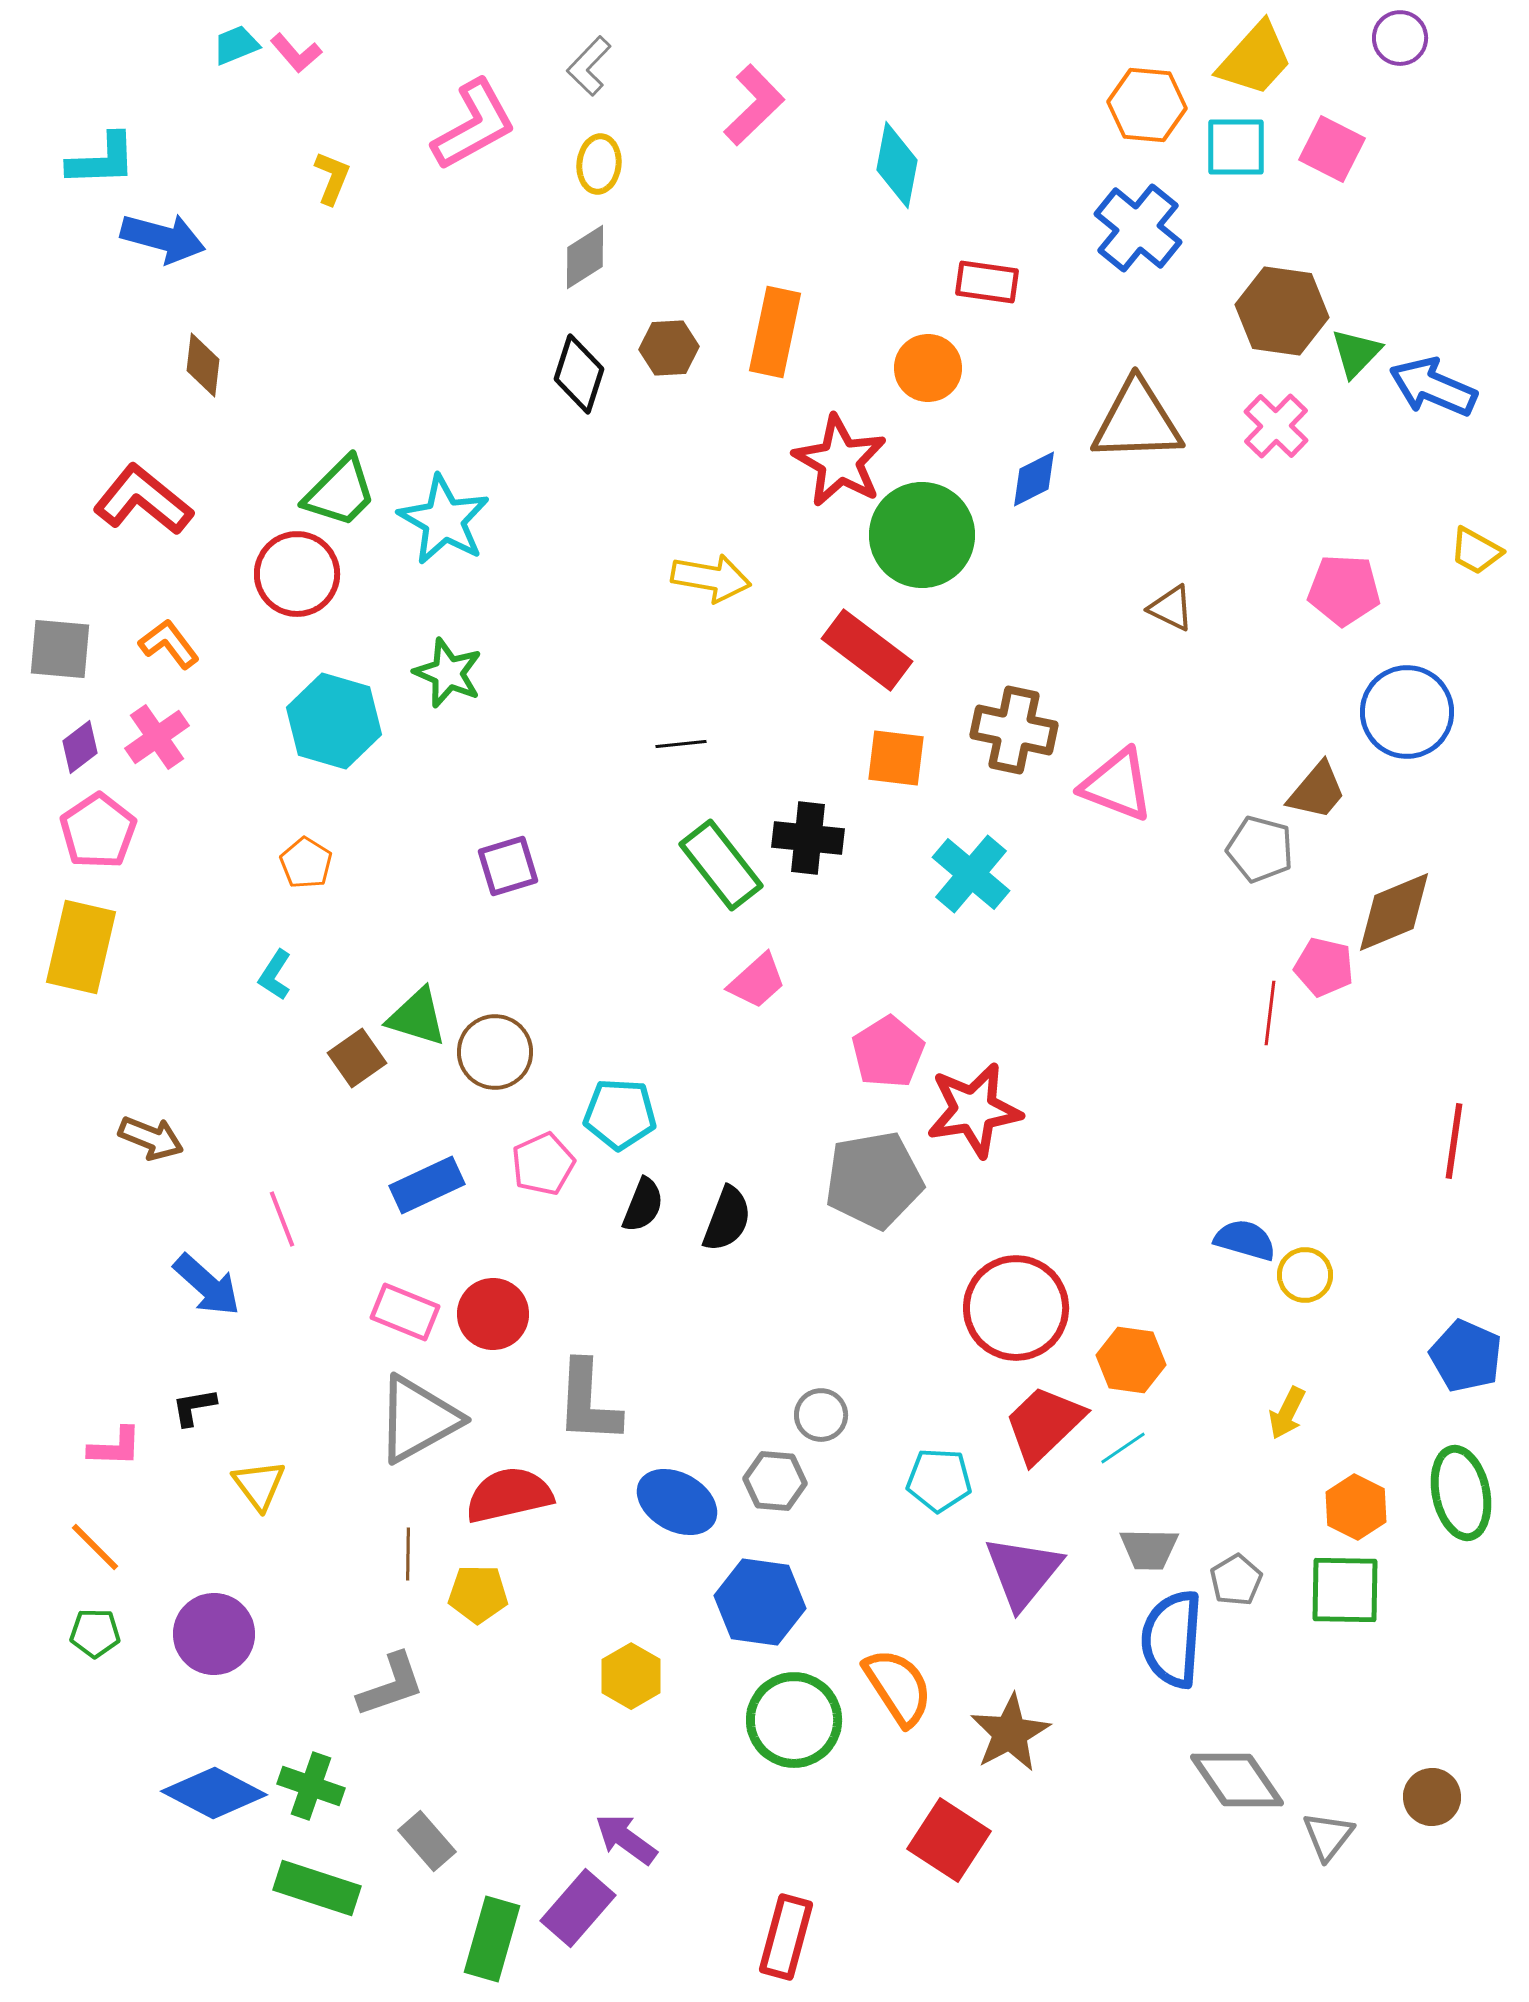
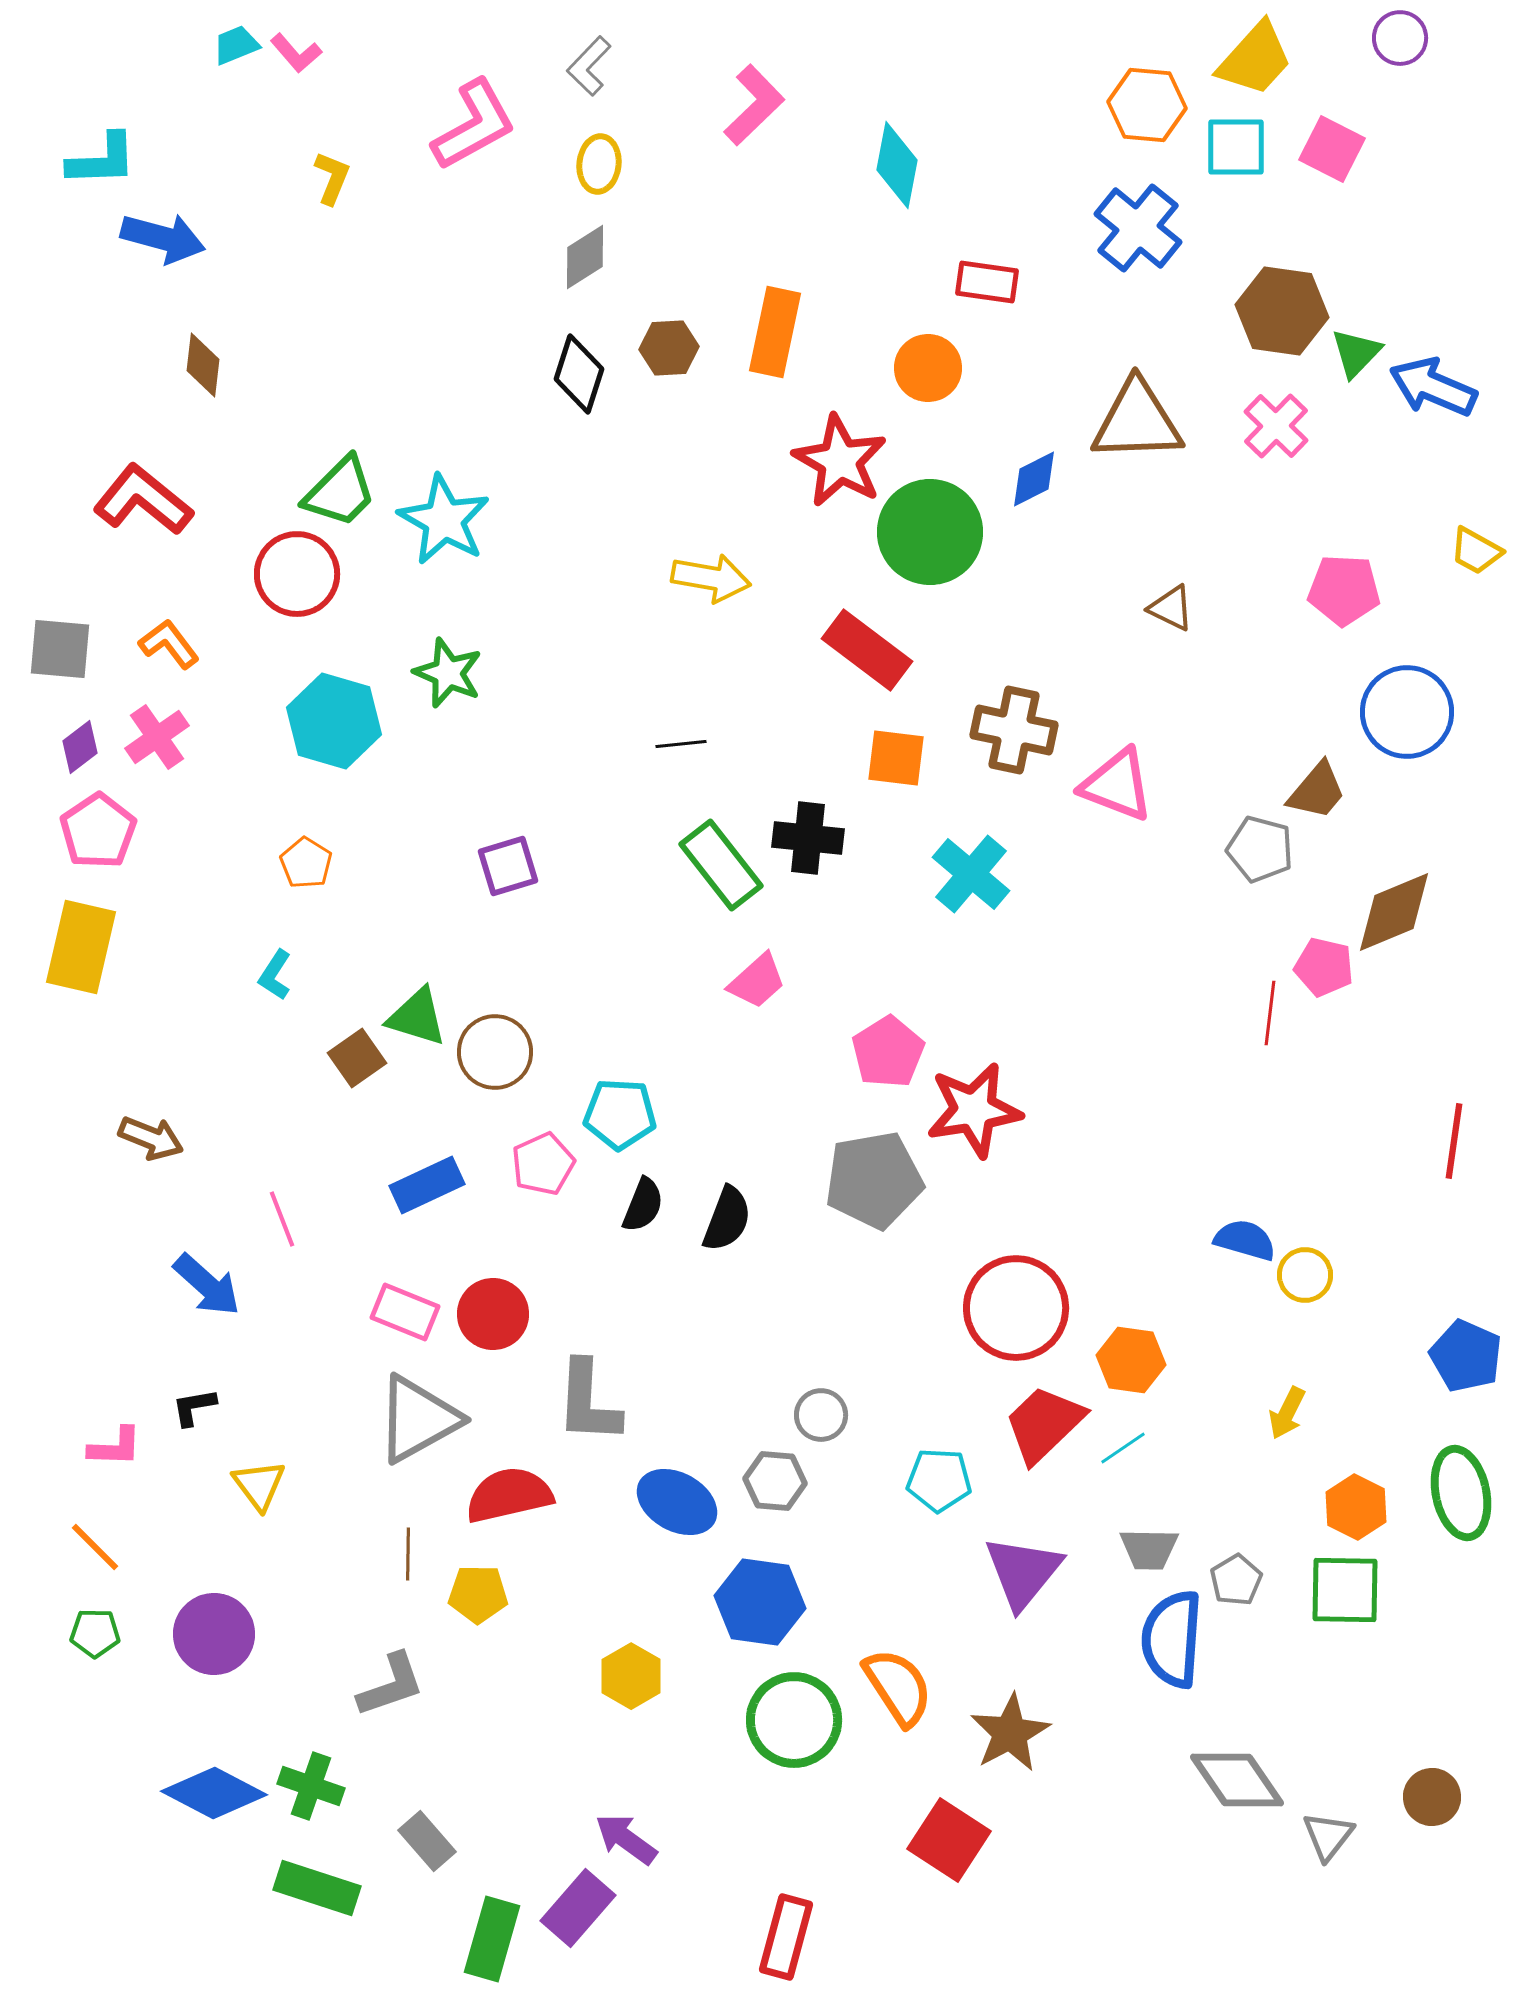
green circle at (922, 535): moved 8 px right, 3 px up
